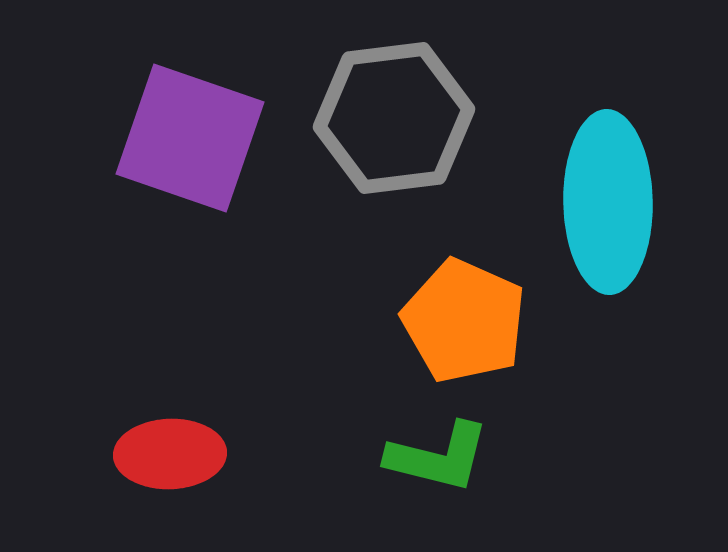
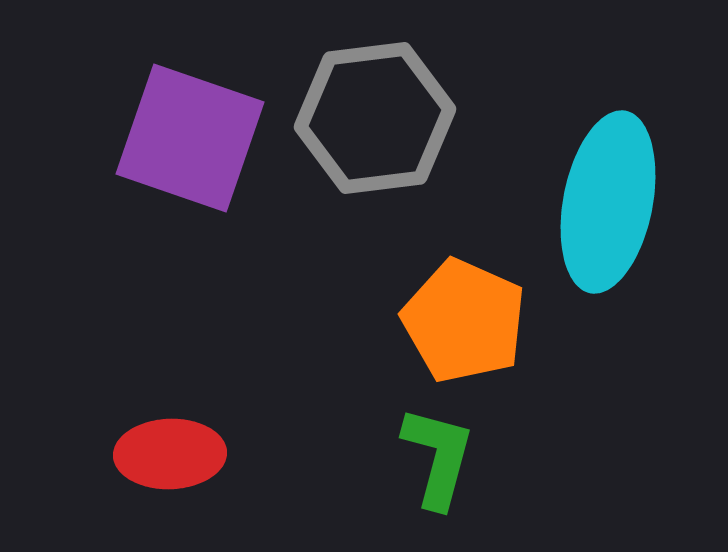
gray hexagon: moved 19 px left
cyan ellipse: rotated 12 degrees clockwise
green L-shape: rotated 89 degrees counterclockwise
